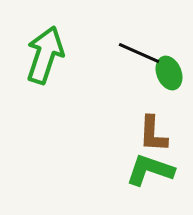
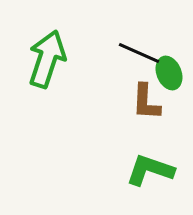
green arrow: moved 2 px right, 4 px down
brown L-shape: moved 7 px left, 32 px up
